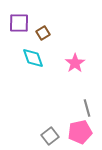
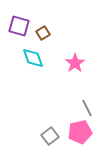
purple square: moved 3 px down; rotated 15 degrees clockwise
gray line: rotated 12 degrees counterclockwise
